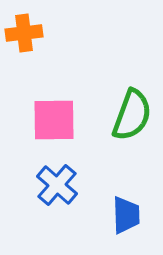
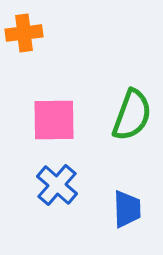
blue trapezoid: moved 1 px right, 6 px up
